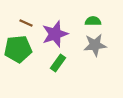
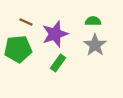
brown line: moved 1 px up
gray star: rotated 30 degrees counterclockwise
